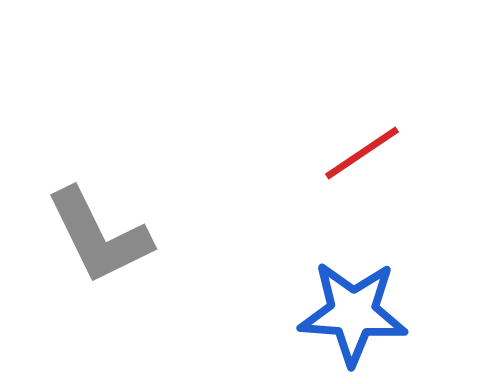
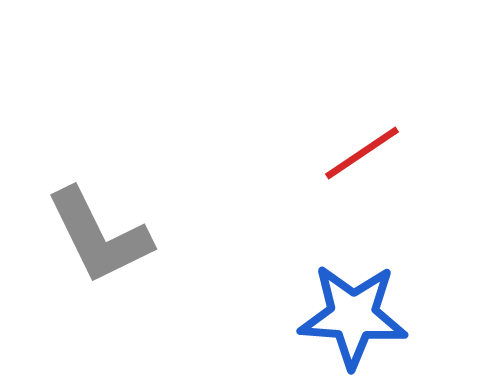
blue star: moved 3 px down
